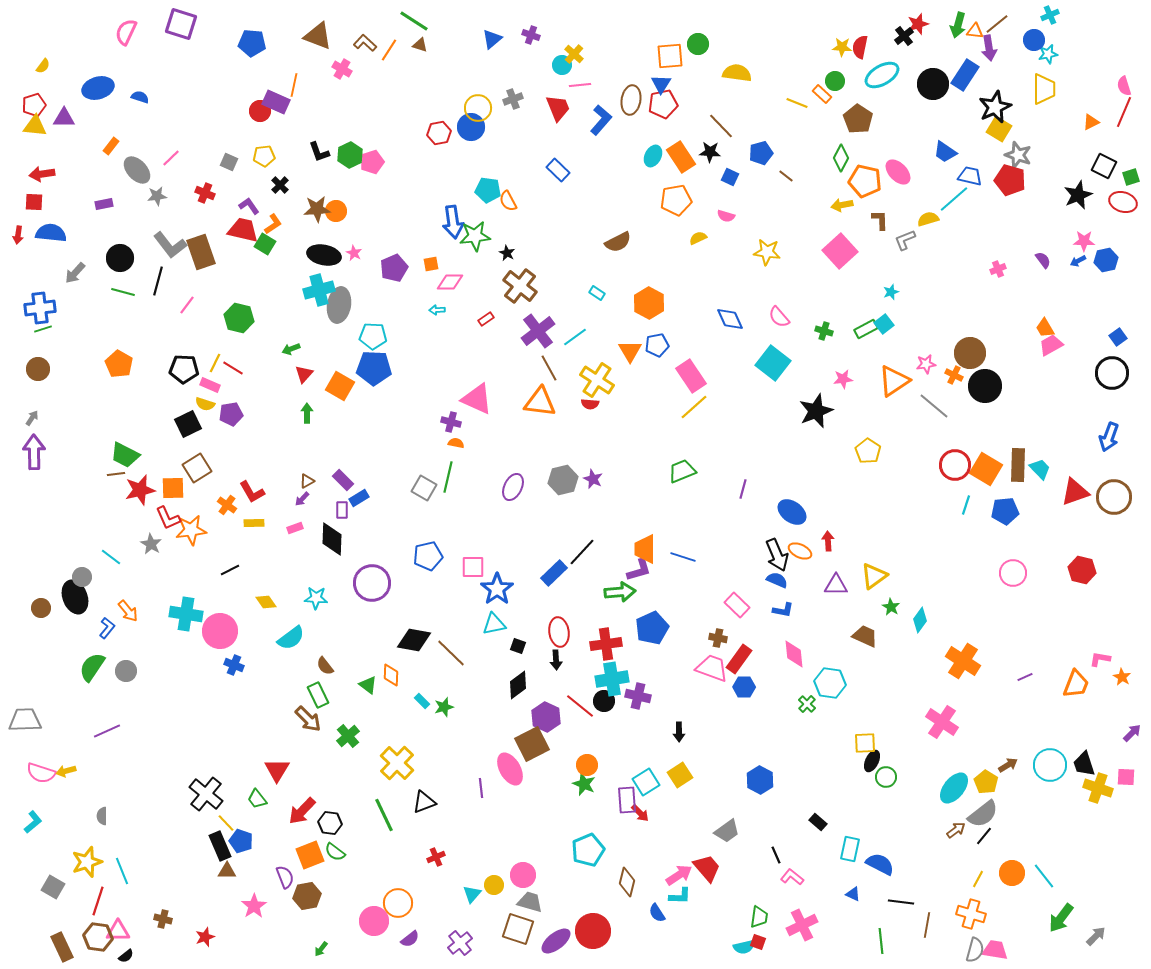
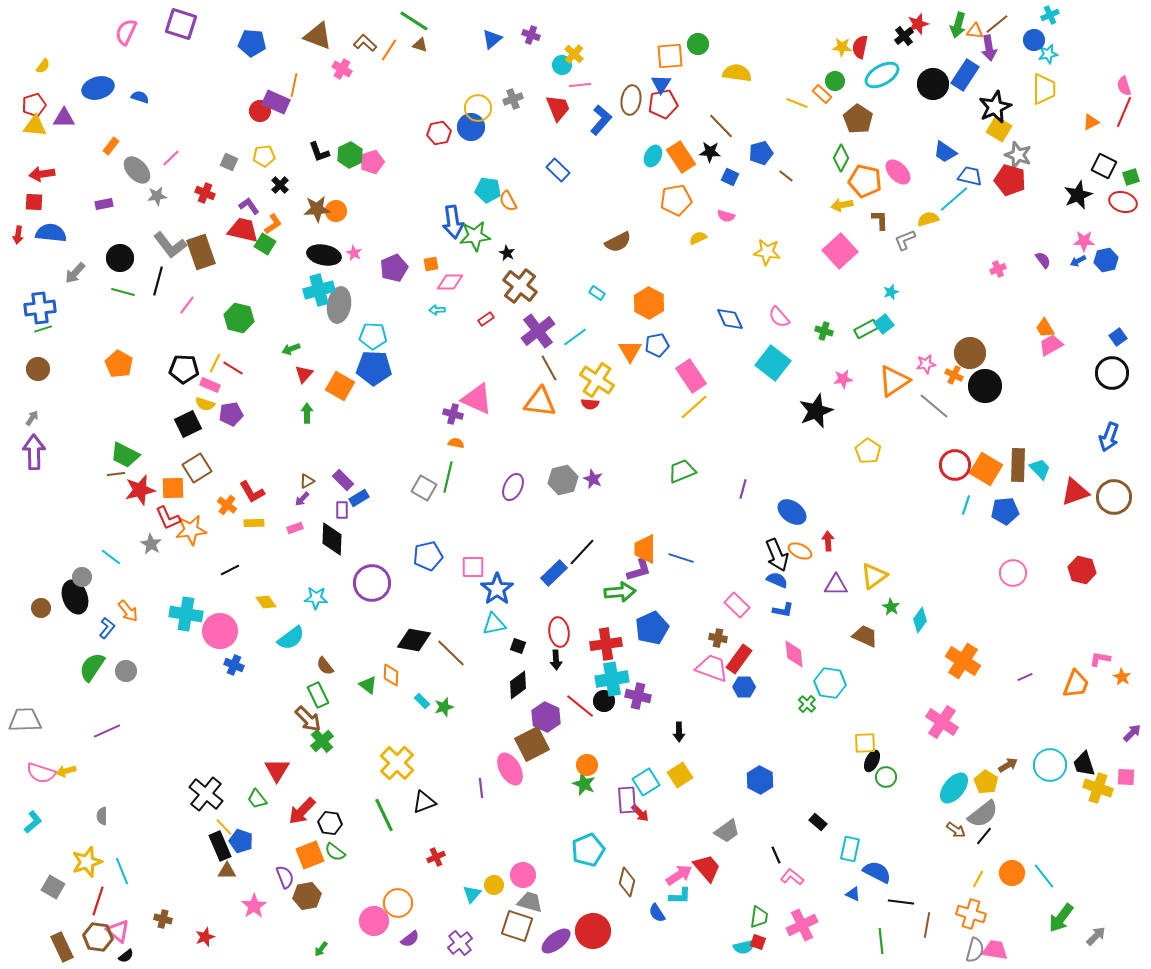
purple cross at (451, 422): moved 2 px right, 8 px up
blue line at (683, 557): moved 2 px left, 1 px down
green cross at (348, 736): moved 26 px left, 5 px down
yellow line at (226, 823): moved 2 px left, 4 px down
brown arrow at (956, 830): rotated 72 degrees clockwise
blue semicircle at (880, 864): moved 3 px left, 8 px down
brown square at (518, 929): moved 1 px left, 3 px up
pink triangle at (118, 931): rotated 40 degrees clockwise
